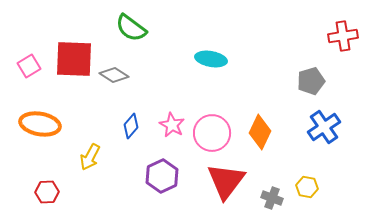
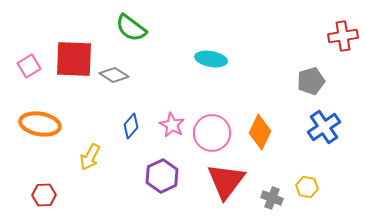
red hexagon: moved 3 px left, 3 px down
